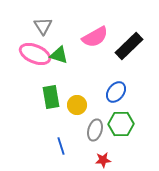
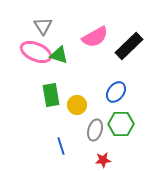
pink ellipse: moved 1 px right, 2 px up
green rectangle: moved 2 px up
